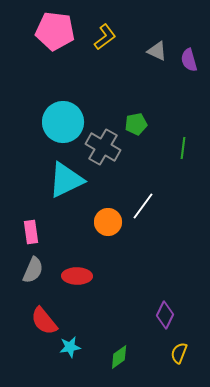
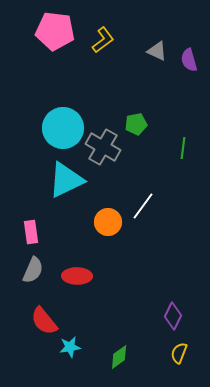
yellow L-shape: moved 2 px left, 3 px down
cyan circle: moved 6 px down
purple diamond: moved 8 px right, 1 px down
